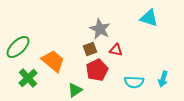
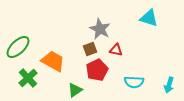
orange trapezoid: rotated 10 degrees counterclockwise
cyan arrow: moved 6 px right, 6 px down
